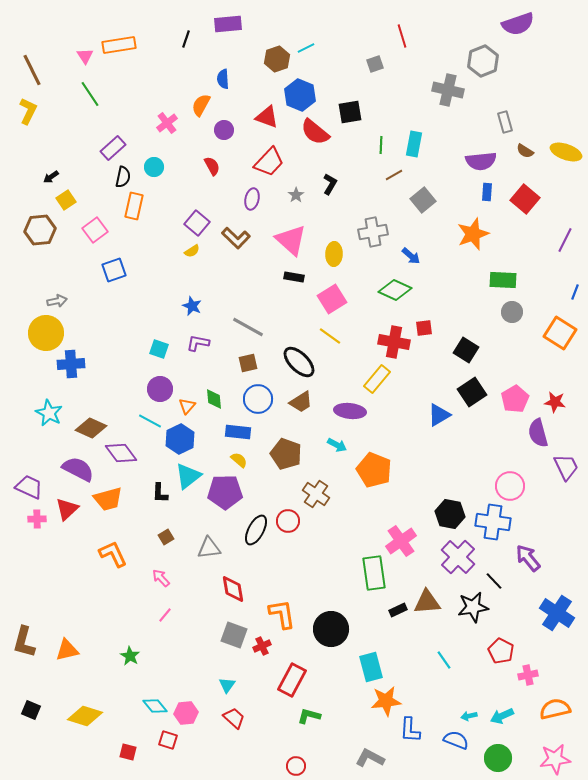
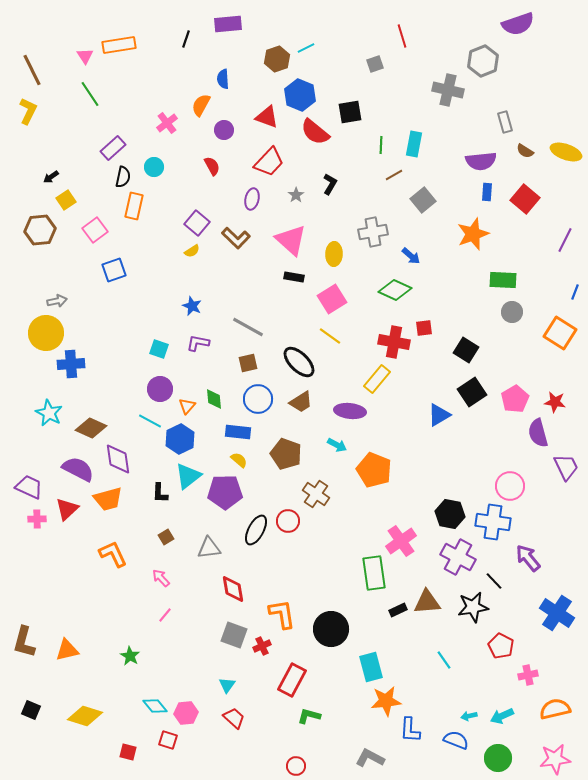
purple diamond at (121, 453): moved 3 px left, 6 px down; rotated 28 degrees clockwise
purple cross at (458, 557): rotated 16 degrees counterclockwise
red pentagon at (501, 651): moved 5 px up
